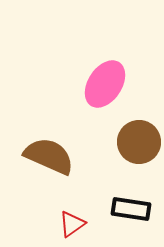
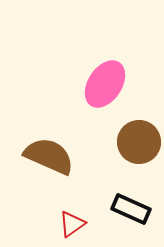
black rectangle: rotated 15 degrees clockwise
